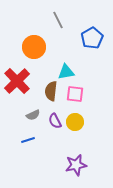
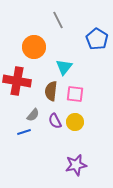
blue pentagon: moved 5 px right, 1 px down; rotated 10 degrees counterclockwise
cyan triangle: moved 2 px left, 5 px up; rotated 42 degrees counterclockwise
red cross: rotated 36 degrees counterclockwise
gray semicircle: rotated 24 degrees counterclockwise
blue line: moved 4 px left, 8 px up
